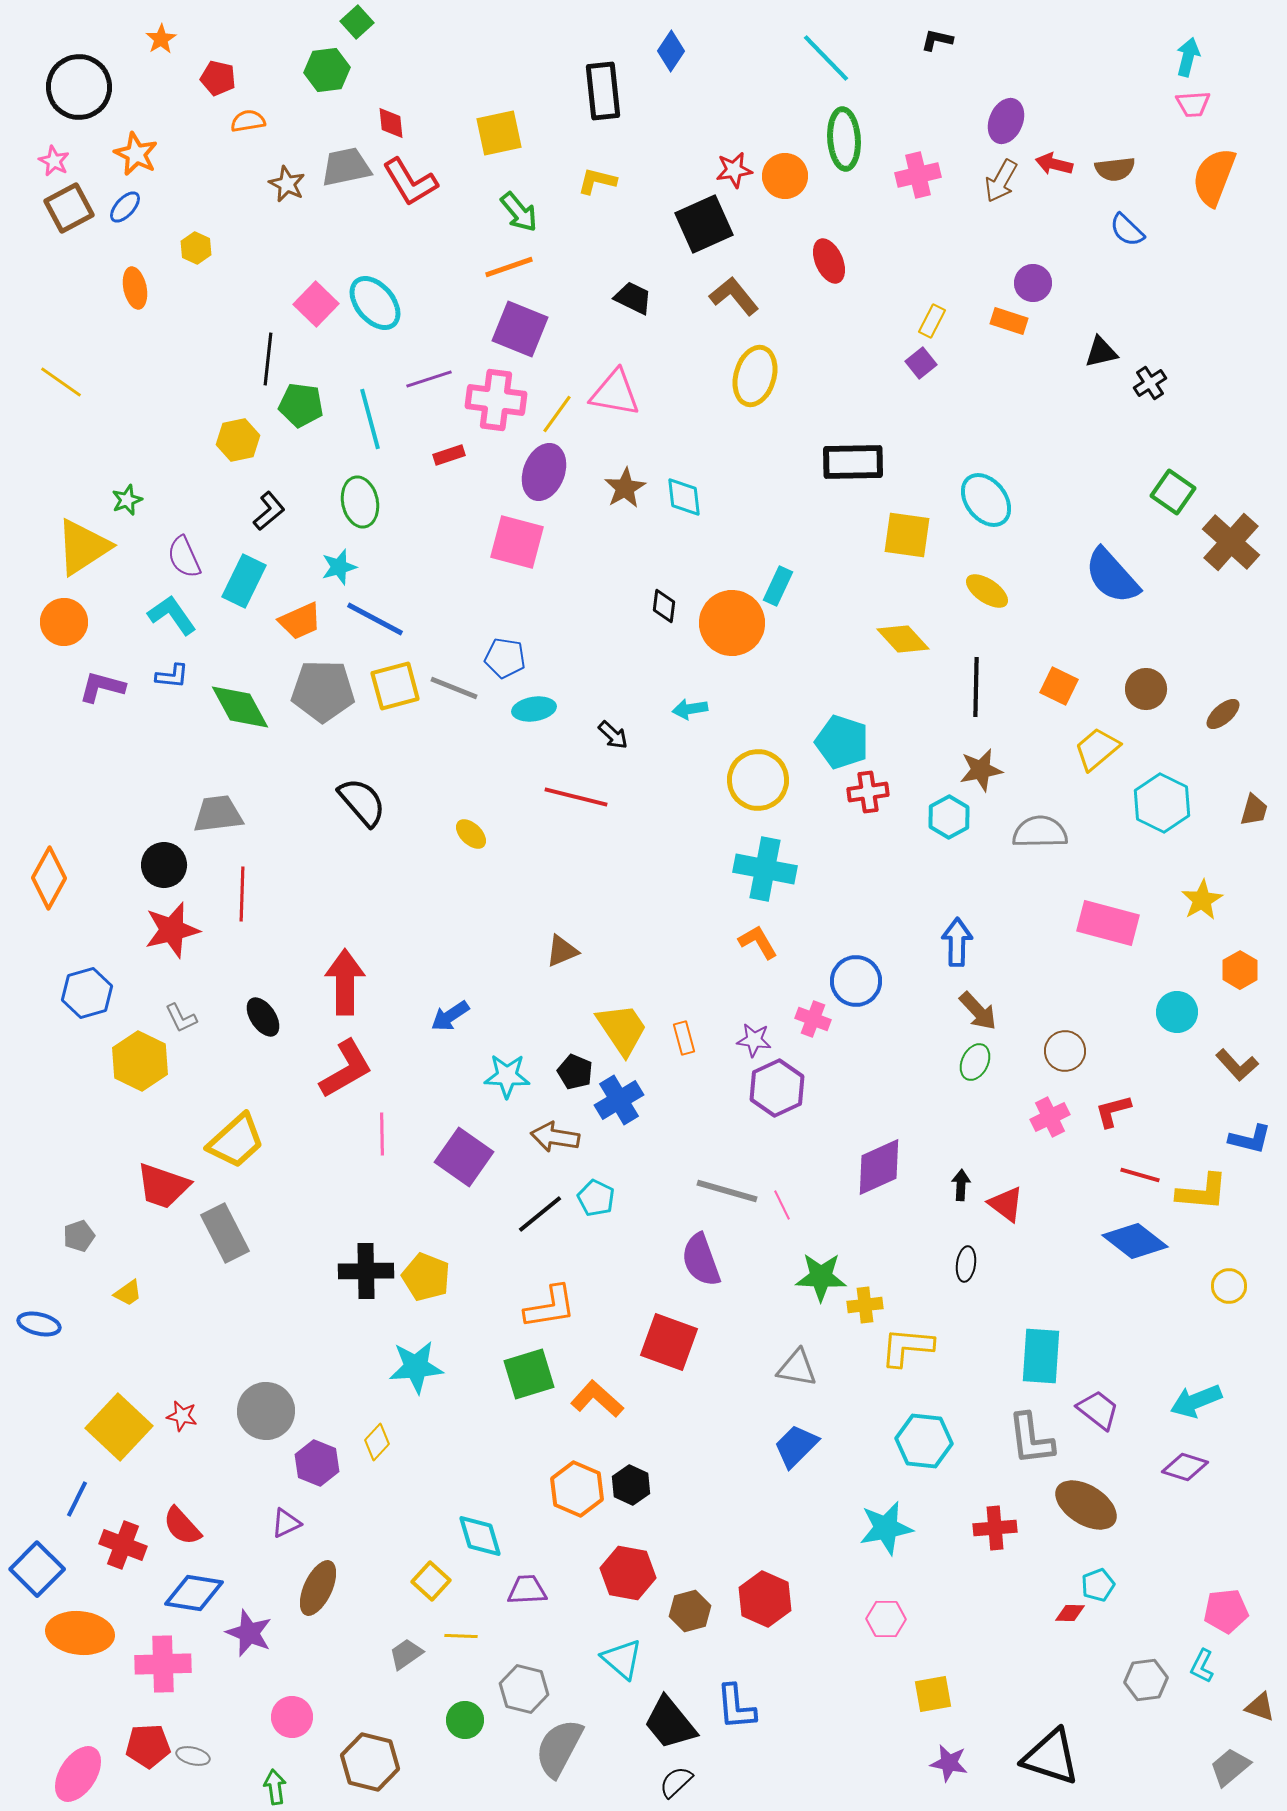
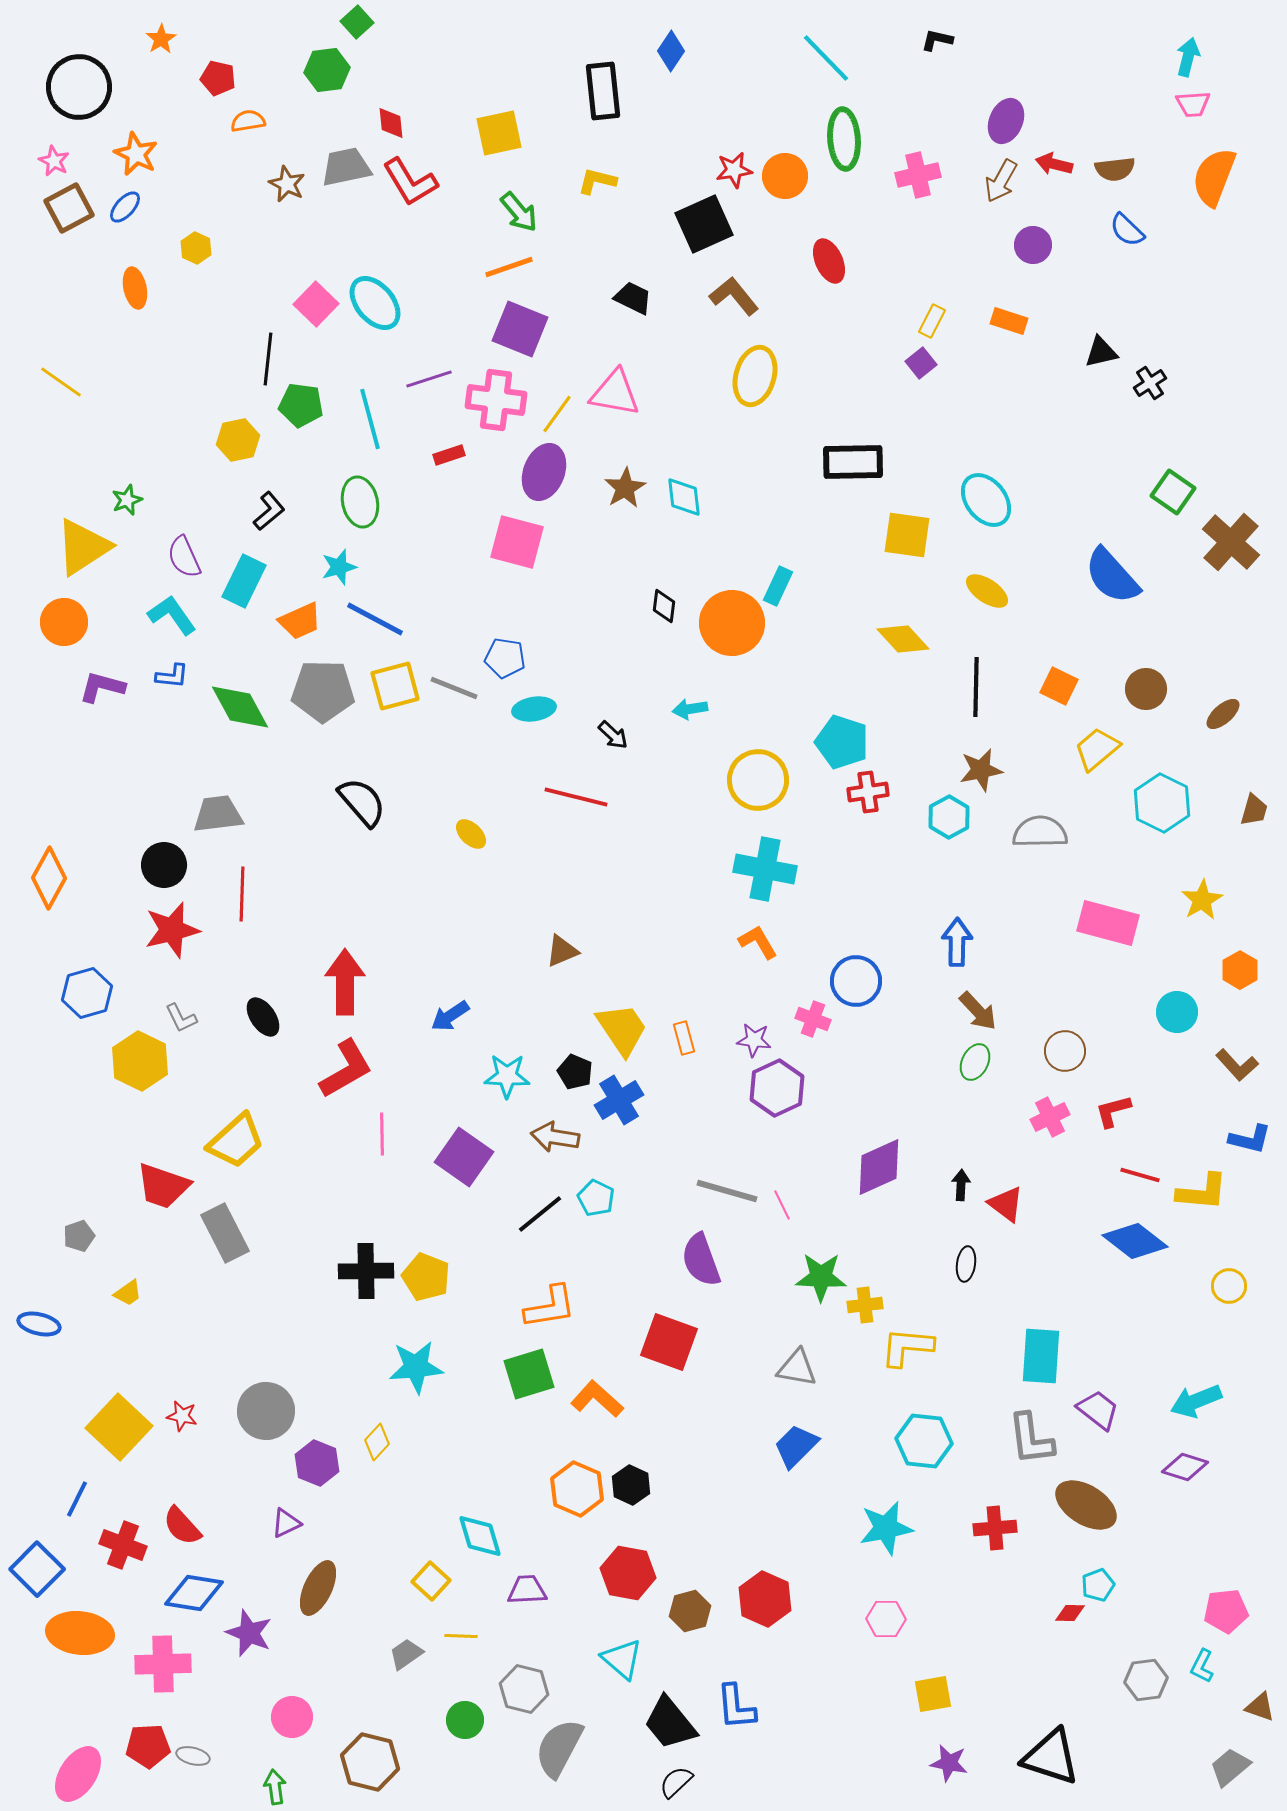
purple circle at (1033, 283): moved 38 px up
